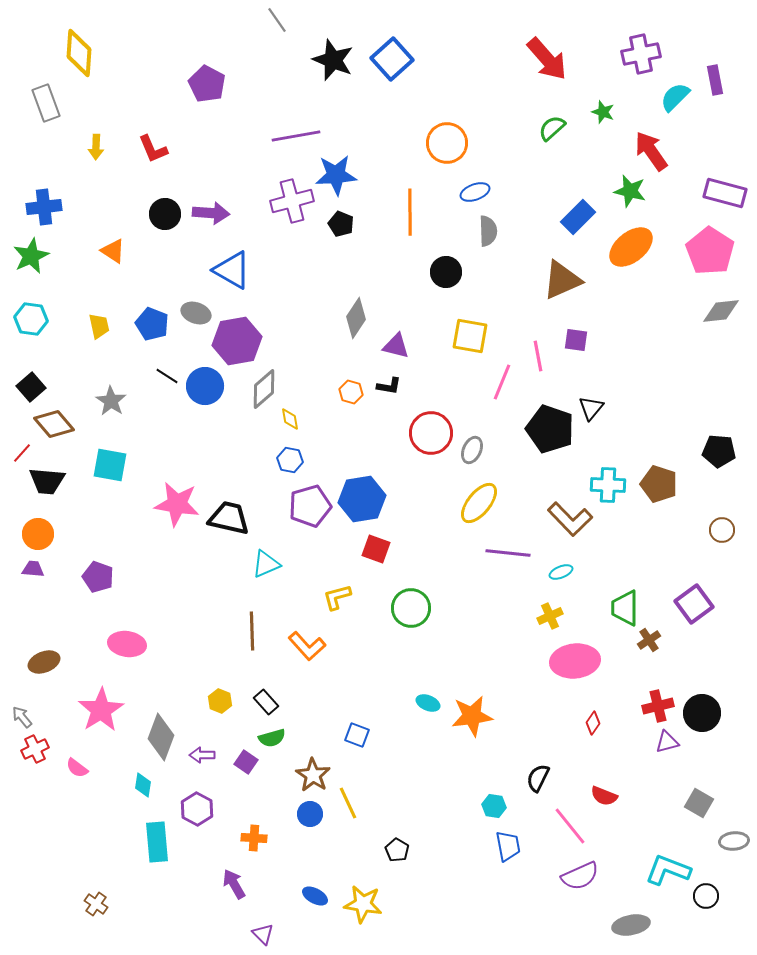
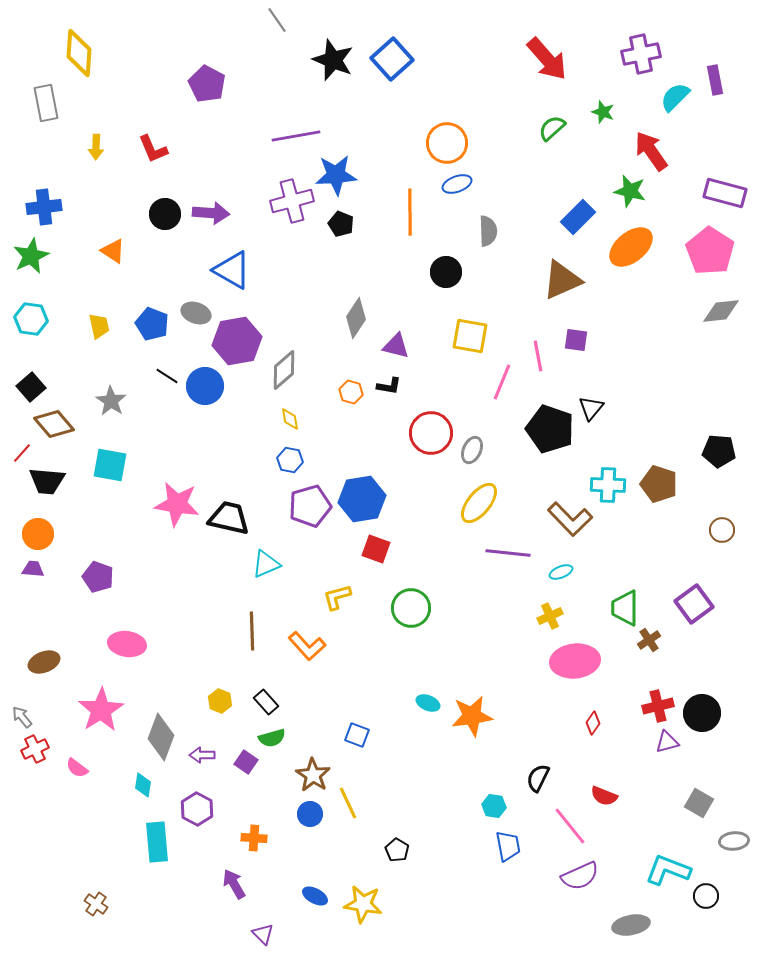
gray rectangle at (46, 103): rotated 9 degrees clockwise
blue ellipse at (475, 192): moved 18 px left, 8 px up
gray diamond at (264, 389): moved 20 px right, 19 px up
